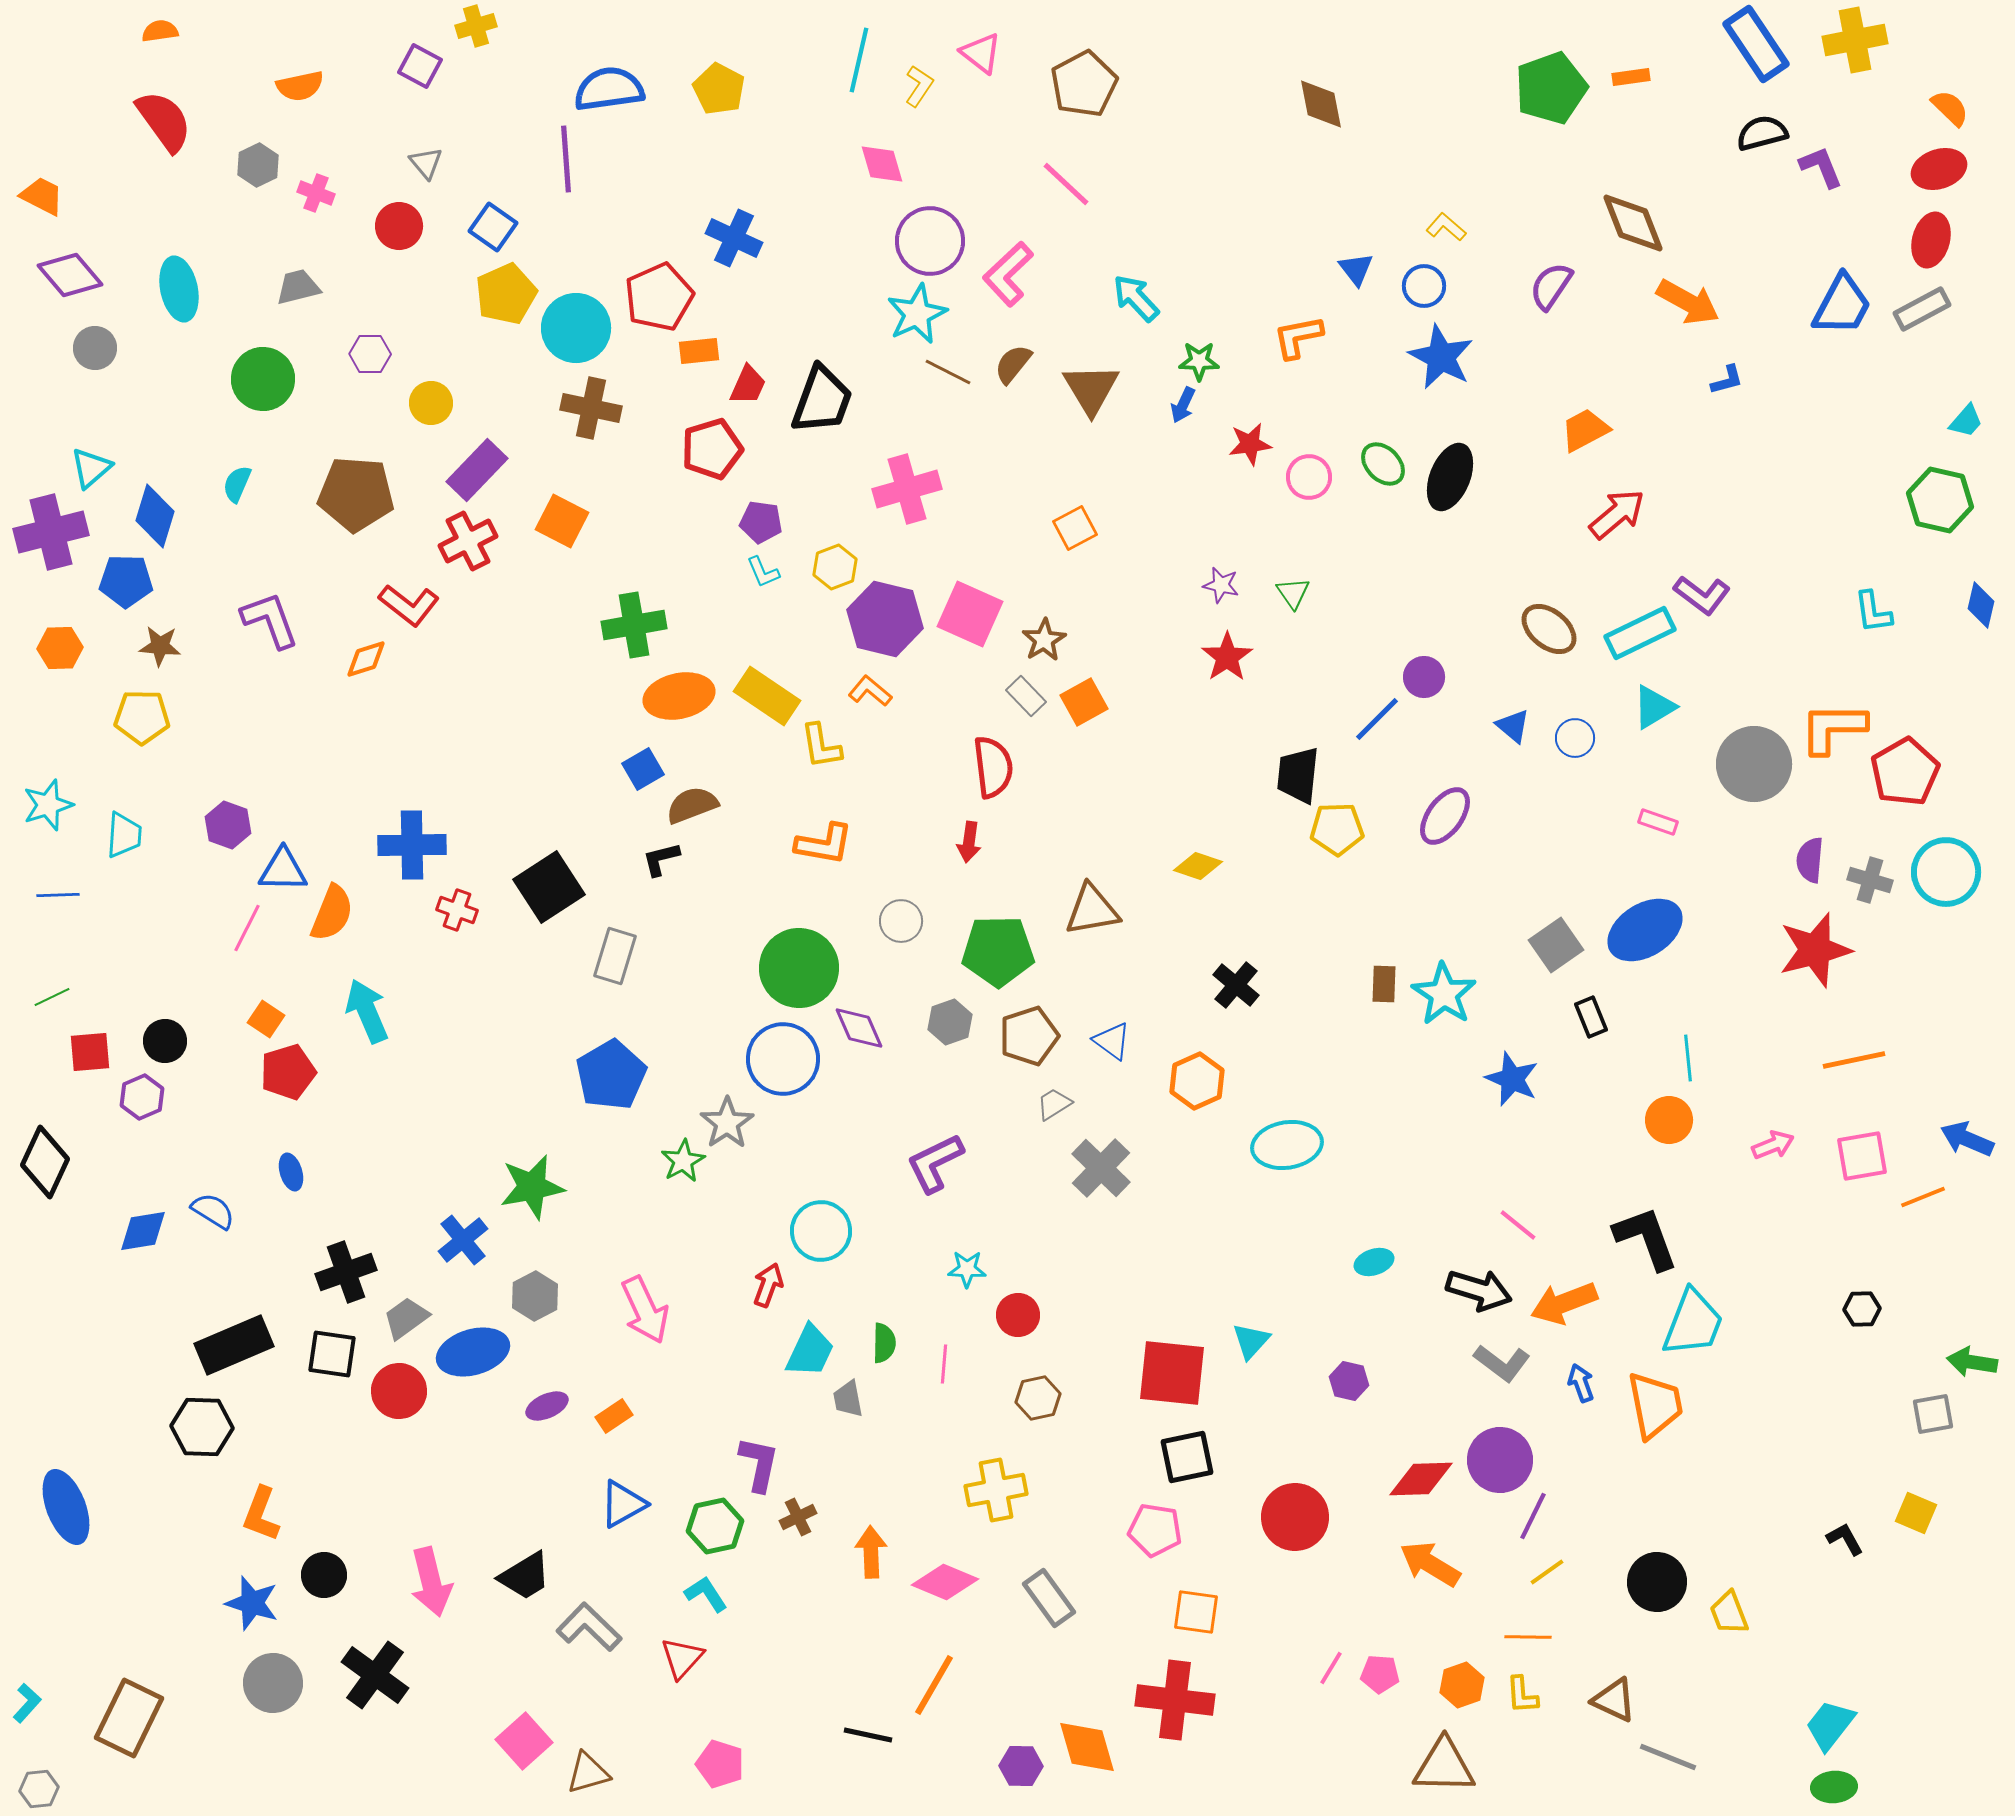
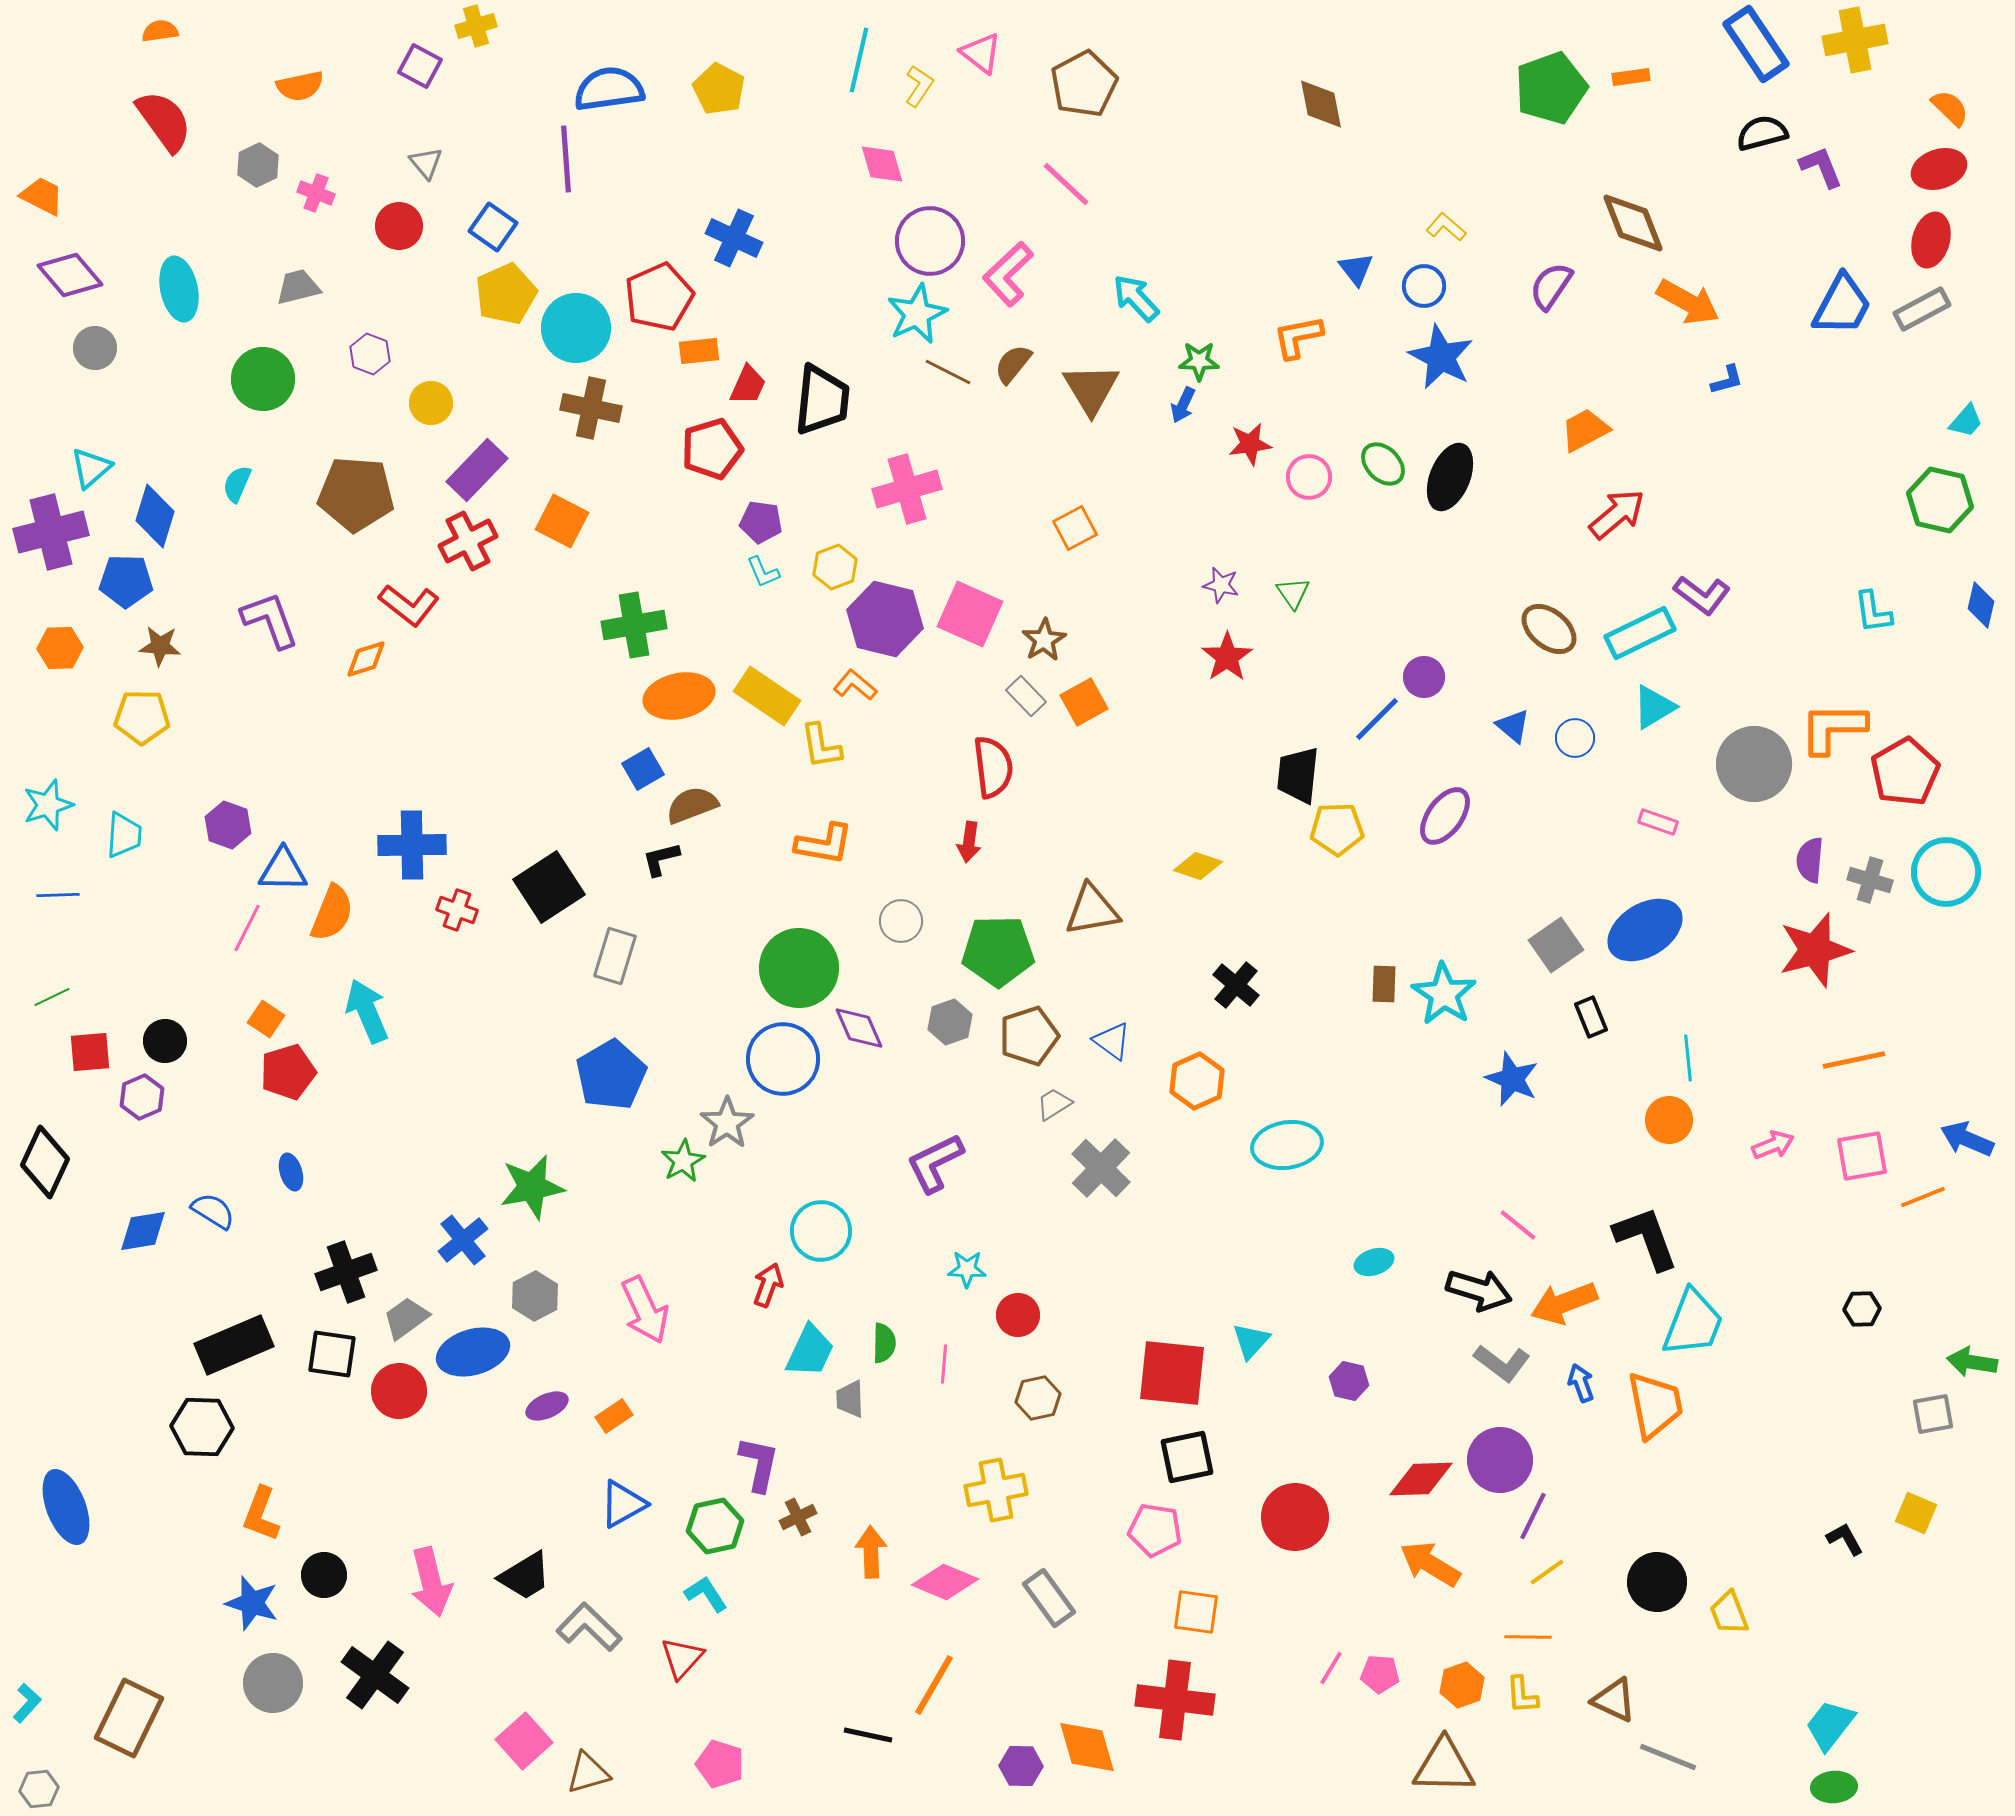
purple hexagon at (370, 354): rotated 21 degrees clockwise
black trapezoid at (822, 400): rotated 14 degrees counterclockwise
orange L-shape at (870, 691): moved 15 px left, 6 px up
gray trapezoid at (848, 1399): moved 2 px right; rotated 9 degrees clockwise
